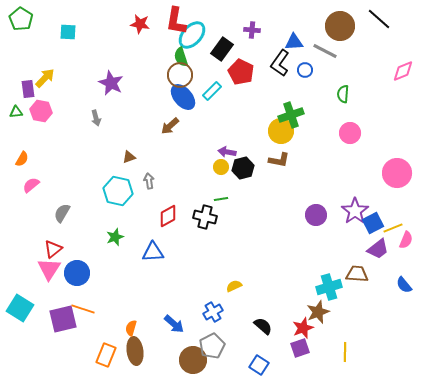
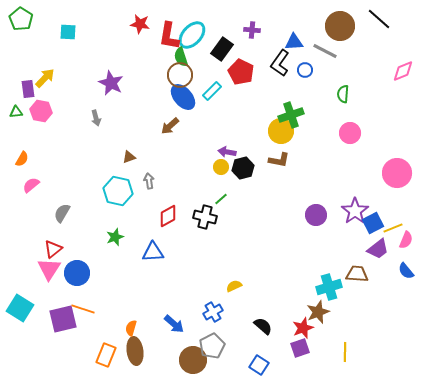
red L-shape at (176, 21): moved 7 px left, 15 px down
green line at (221, 199): rotated 32 degrees counterclockwise
blue semicircle at (404, 285): moved 2 px right, 14 px up
